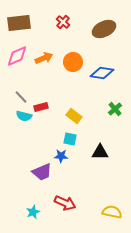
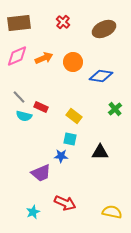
blue diamond: moved 1 px left, 3 px down
gray line: moved 2 px left
red rectangle: rotated 40 degrees clockwise
purple trapezoid: moved 1 px left, 1 px down
